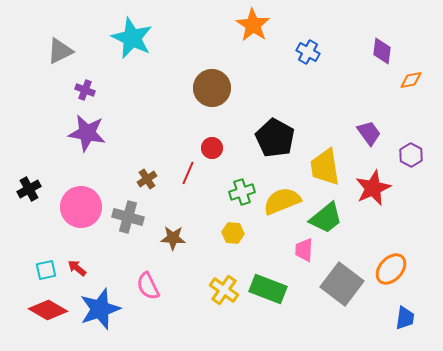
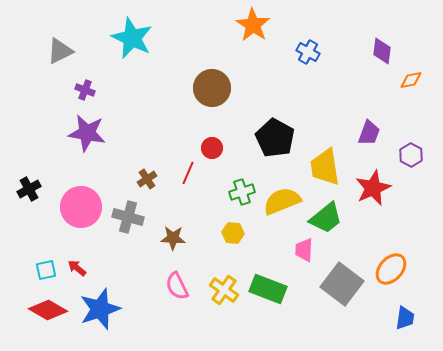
purple trapezoid: rotated 56 degrees clockwise
pink semicircle: moved 29 px right
